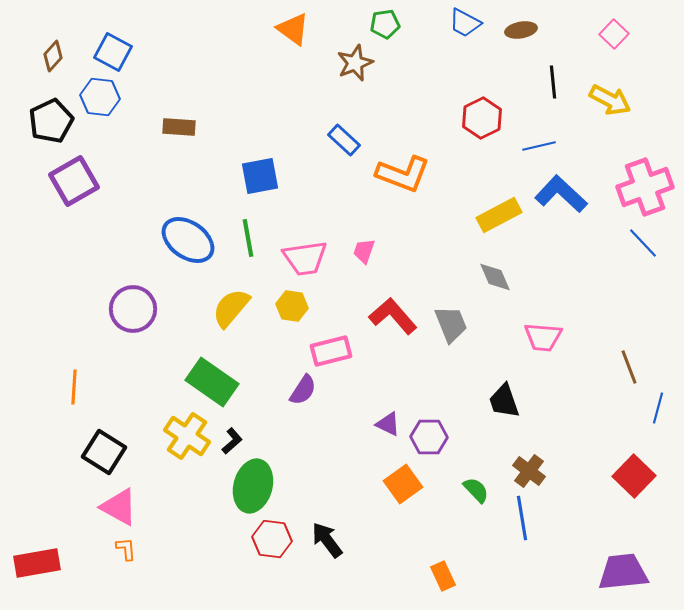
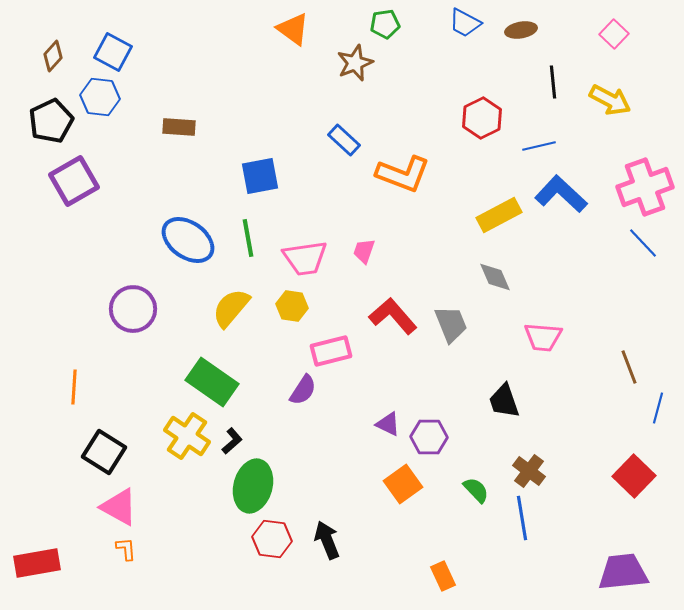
black arrow at (327, 540): rotated 15 degrees clockwise
